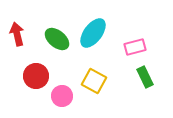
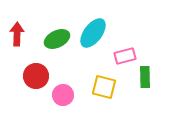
red arrow: rotated 15 degrees clockwise
green ellipse: rotated 65 degrees counterclockwise
pink rectangle: moved 10 px left, 9 px down
green rectangle: rotated 25 degrees clockwise
yellow square: moved 10 px right, 6 px down; rotated 15 degrees counterclockwise
pink circle: moved 1 px right, 1 px up
